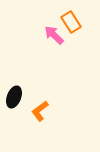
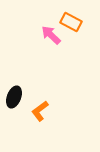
orange rectangle: rotated 30 degrees counterclockwise
pink arrow: moved 3 px left
